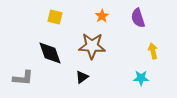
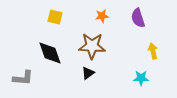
orange star: rotated 24 degrees clockwise
black triangle: moved 6 px right, 4 px up
